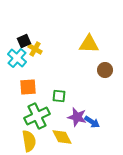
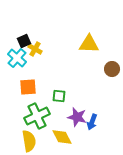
brown circle: moved 7 px right, 1 px up
blue arrow: rotated 77 degrees clockwise
